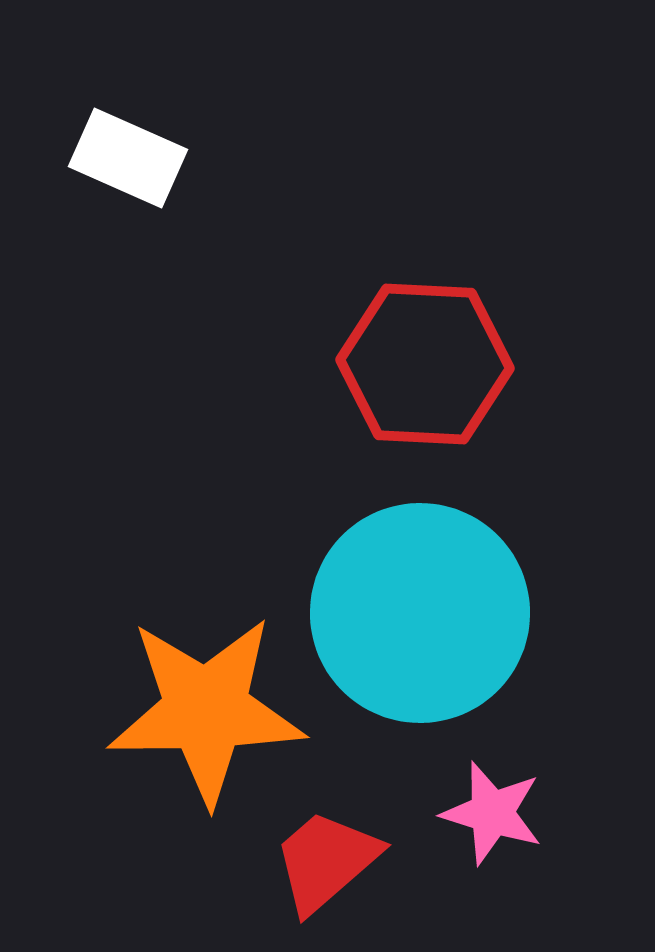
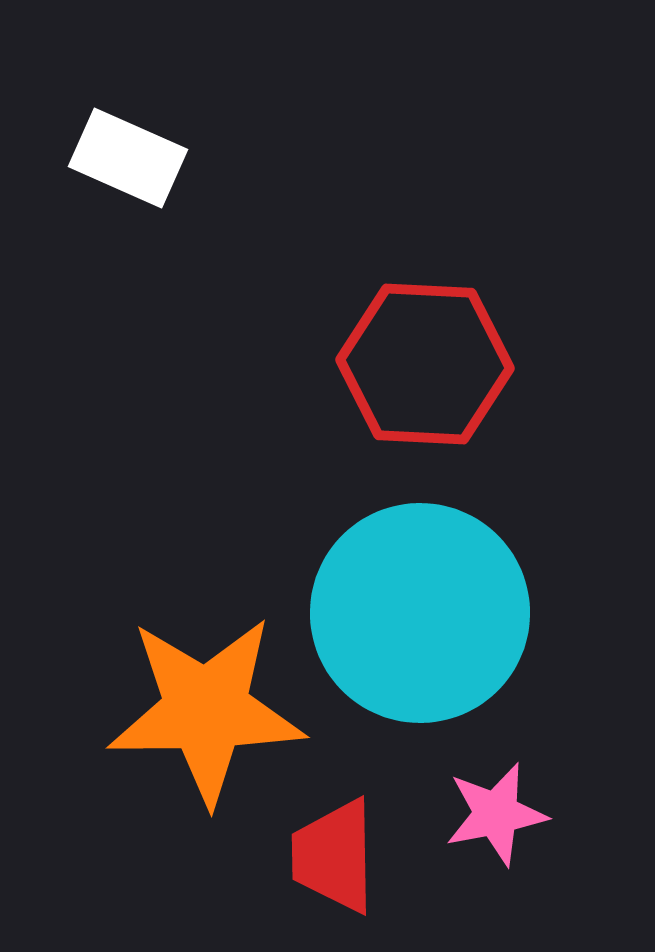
pink star: moved 4 px right, 1 px down; rotated 28 degrees counterclockwise
red trapezoid: moved 8 px right, 5 px up; rotated 50 degrees counterclockwise
